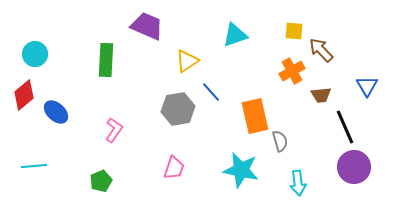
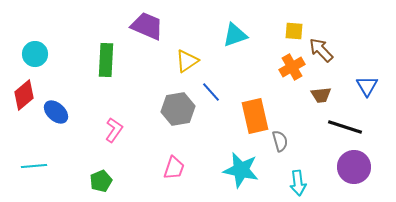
orange cross: moved 4 px up
black line: rotated 48 degrees counterclockwise
